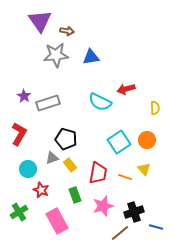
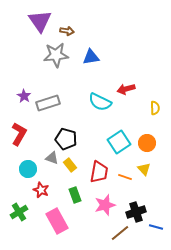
orange circle: moved 3 px down
gray triangle: rotated 40 degrees clockwise
red trapezoid: moved 1 px right, 1 px up
pink star: moved 2 px right, 1 px up
black cross: moved 2 px right
